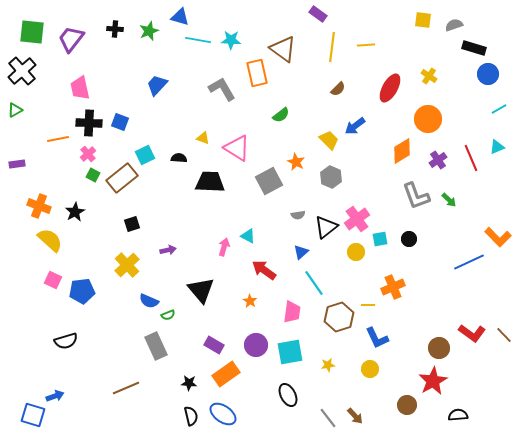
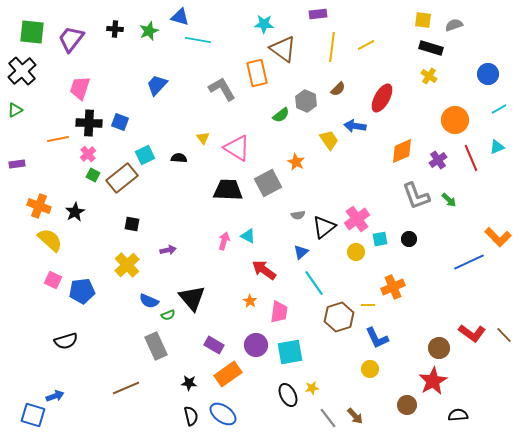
purple rectangle at (318, 14): rotated 42 degrees counterclockwise
cyan star at (231, 40): moved 33 px right, 16 px up
yellow line at (366, 45): rotated 24 degrees counterclockwise
black rectangle at (474, 48): moved 43 px left
pink trapezoid at (80, 88): rotated 30 degrees clockwise
red ellipse at (390, 88): moved 8 px left, 10 px down
orange circle at (428, 119): moved 27 px right, 1 px down
blue arrow at (355, 126): rotated 45 degrees clockwise
yellow triangle at (203, 138): rotated 32 degrees clockwise
yellow trapezoid at (329, 140): rotated 10 degrees clockwise
orange diamond at (402, 151): rotated 8 degrees clockwise
gray hexagon at (331, 177): moved 25 px left, 76 px up
gray square at (269, 181): moved 1 px left, 2 px down
black trapezoid at (210, 182): moved 18 px right, 8 px down
black square at (132, 224): rotated 28 degrees clockwise
black triangle at (326, 227): moved 2 px left
pink arrow at (224, 247): moved 6 px up
black triangle at (201, 290): moved 9 px left, 8 px down
pink trapezoid at (292, 312): moved 13 px left
yellow star at (328, 365): moved 16 px left, 23 px down
orange rectangle at (226, 374): moved 2 px right
